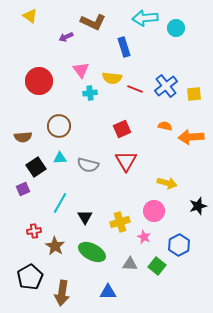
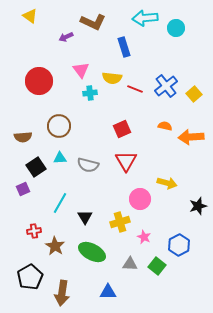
yellow square: rotated 35 degrees counterclockwise
pink circle: moved 14 px left, 12 px up
